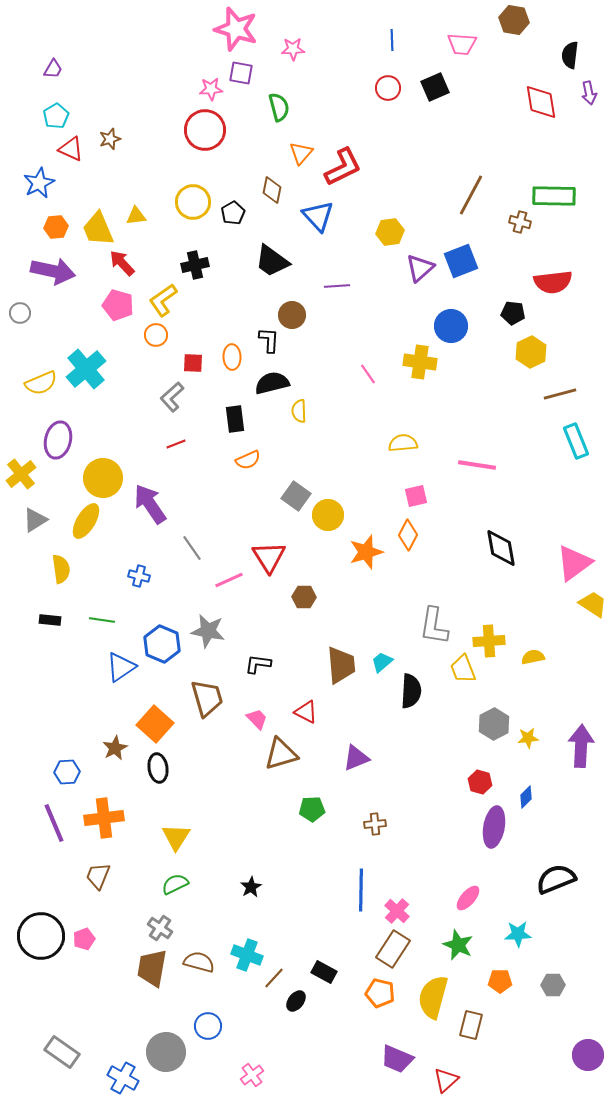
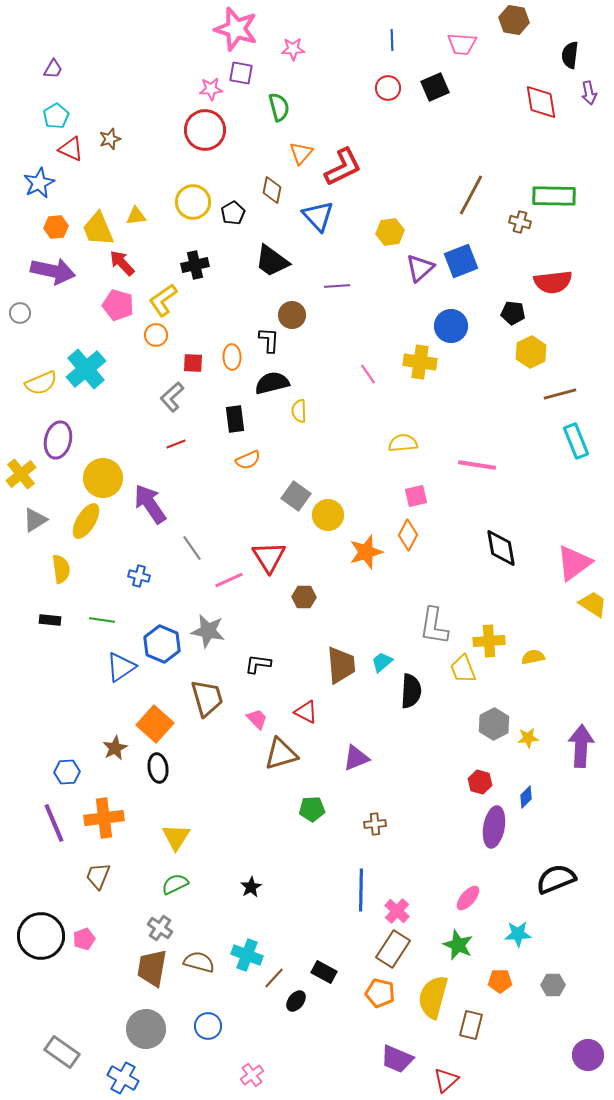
gray circle at (166, 1052): moved 20 px left, 23 px up
